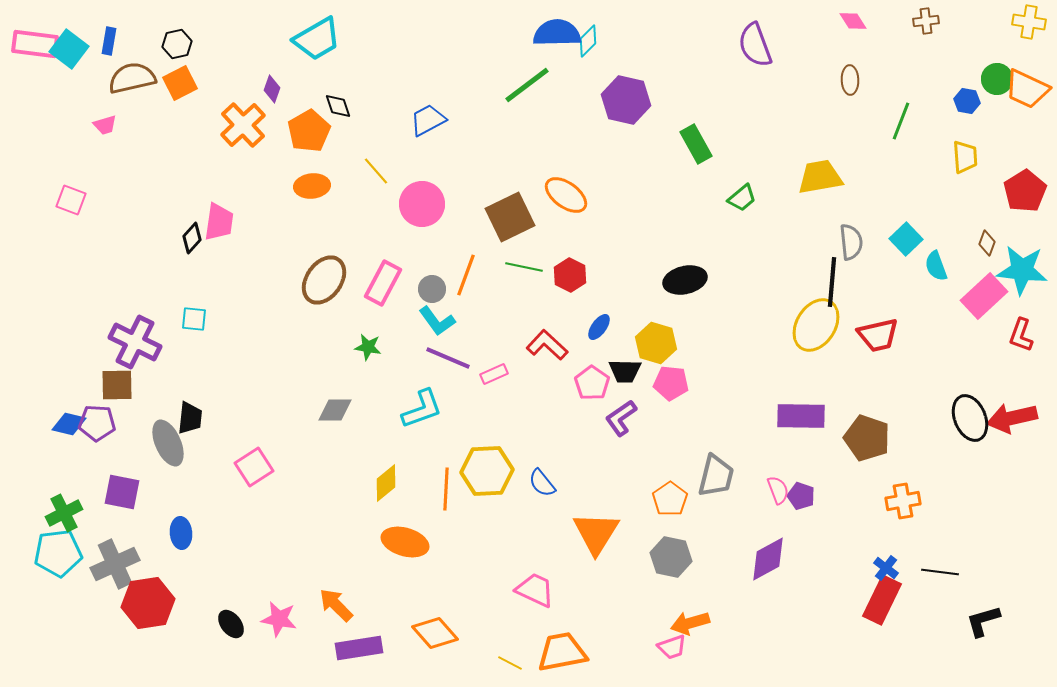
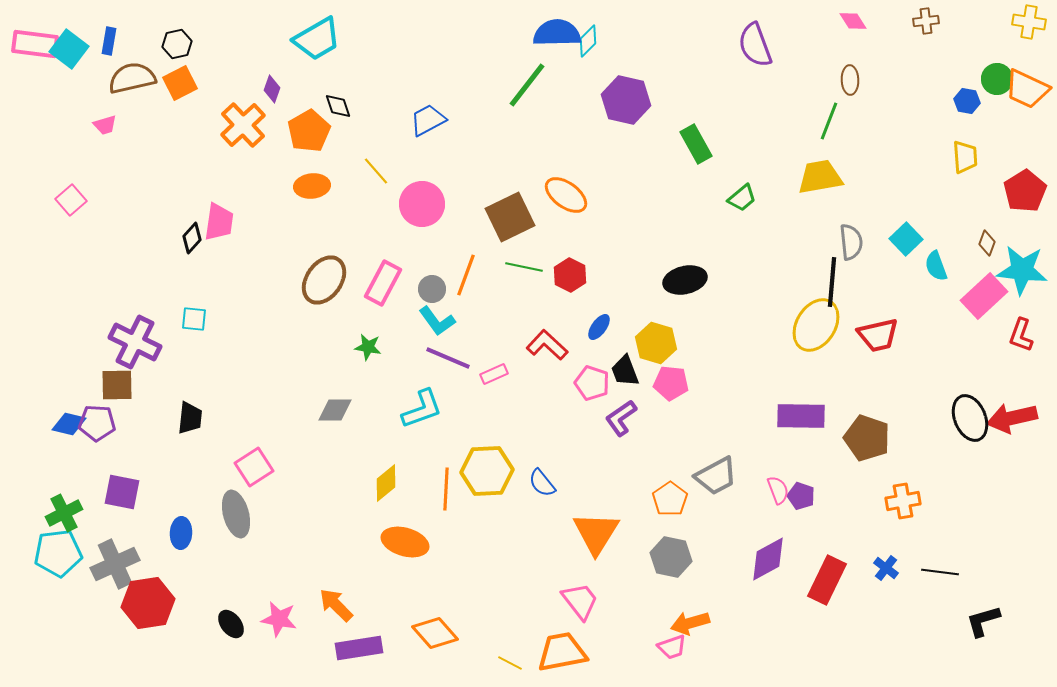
green line at (527, 85): rotated 15 degrees counterclockwise
green line at (901, 121): moved 72 px left
pink square at (71, 200): rotated 28 degrees clockwise
black trapezoid at (625, 371): rotated 68 degrees clockwise
pink pentagon at (592, 383): rotated 16 degrees counterclockwise
gray ellipse at (168, 443): moved 68 px right, 71 px down; rotated 9 degrees clockwise
gray trapezoid at (716, 476): rotated 48 degrees clockwise
blue ellipse at (181, 533): rotated 8 degrees clockwise
pink trapezoid at (535, 590): moved 45 px right, 11 px down; rotated 27 degrees clockwise
red rectangle at (882, 600): moved 55 px left, 20 px up
